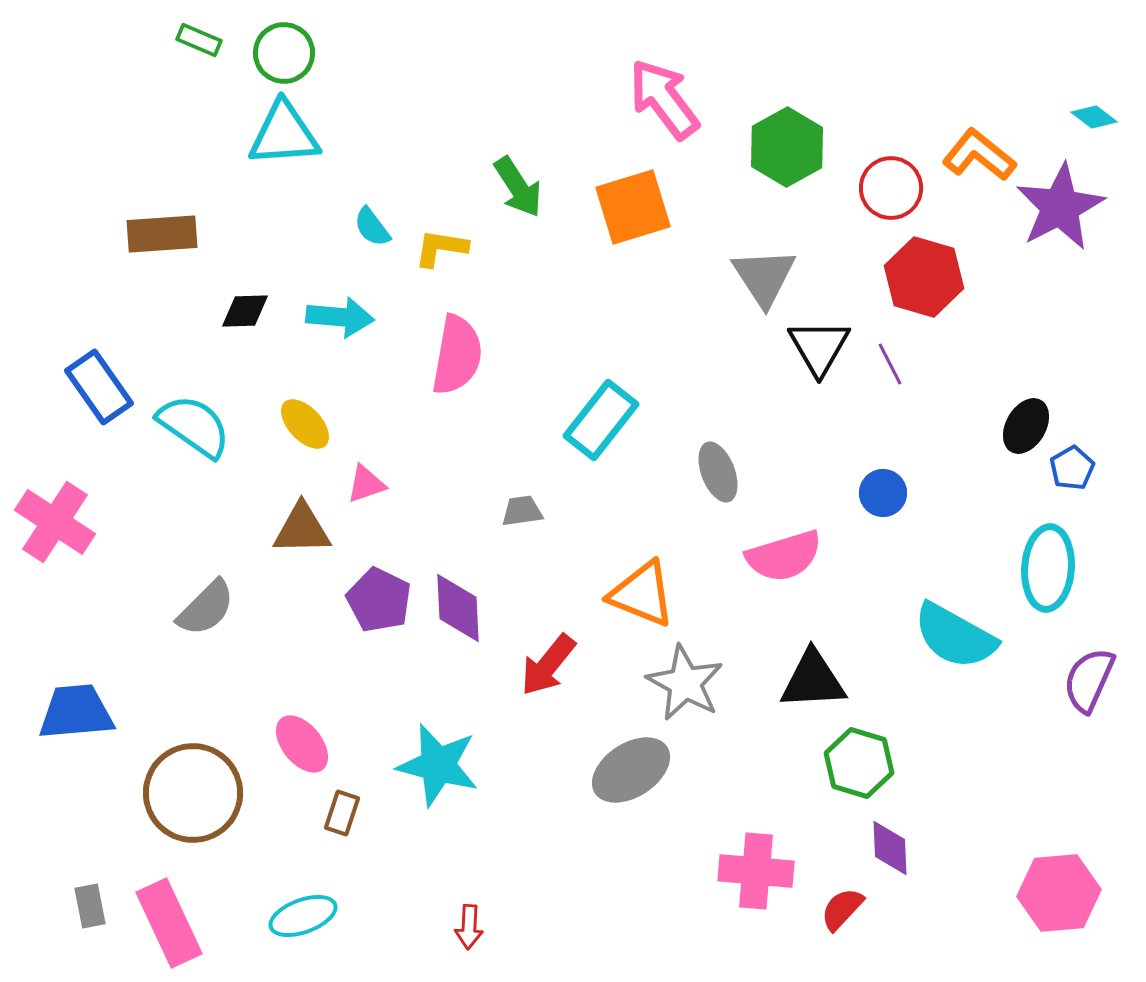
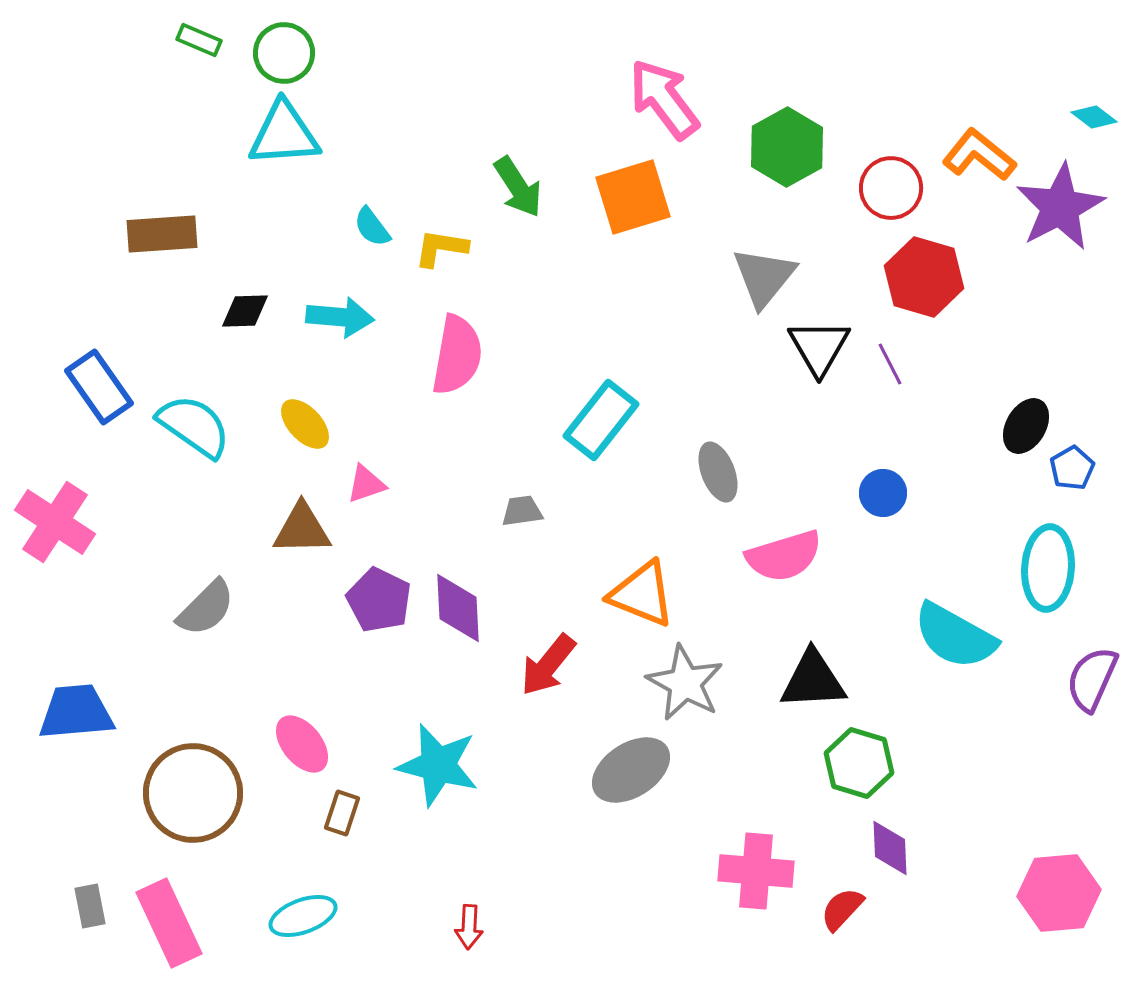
orange square at (633, 207): moved 10 px up
gray triangle at (764, 277): rotated 12 degrees clockwise
purple semicircle at (1089, 680): moved 3 px right, 1 px up
